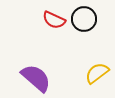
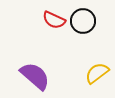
black circle: moved 1 px left, 2 px down
purple semicircle: moved 1 px left, 2 px up
